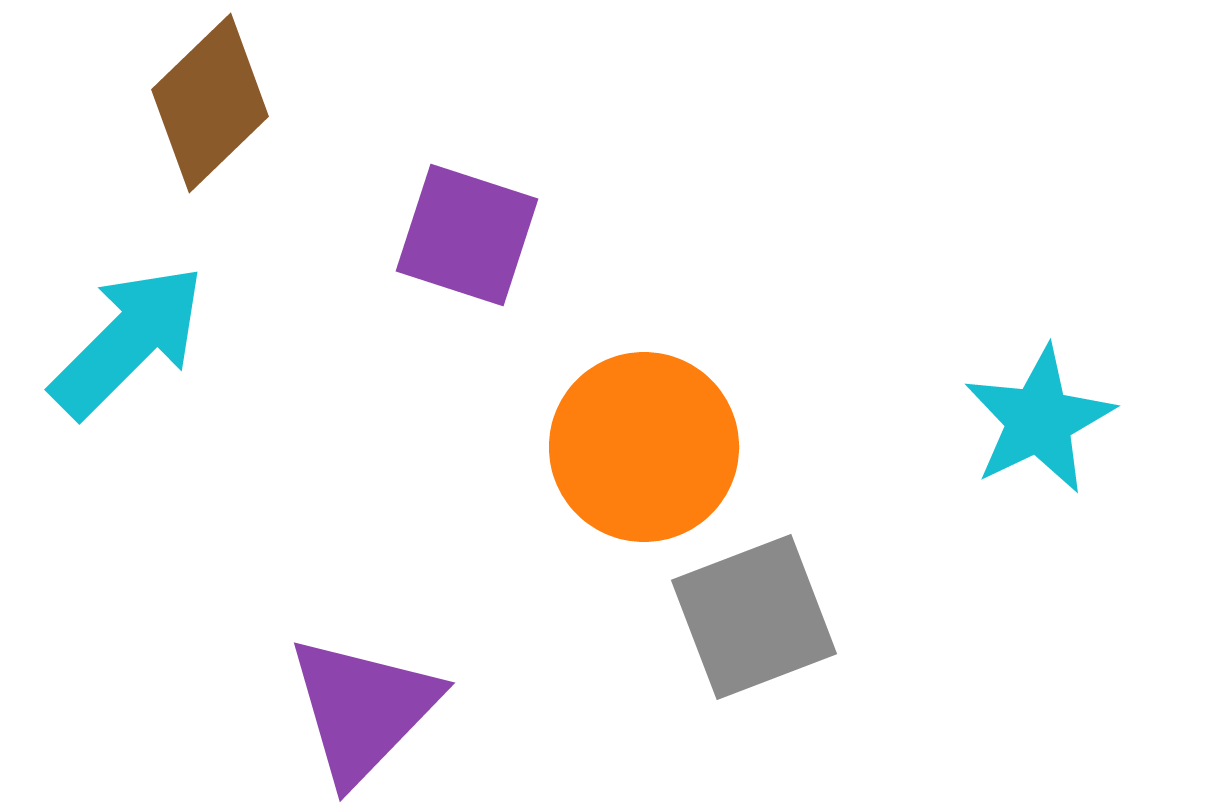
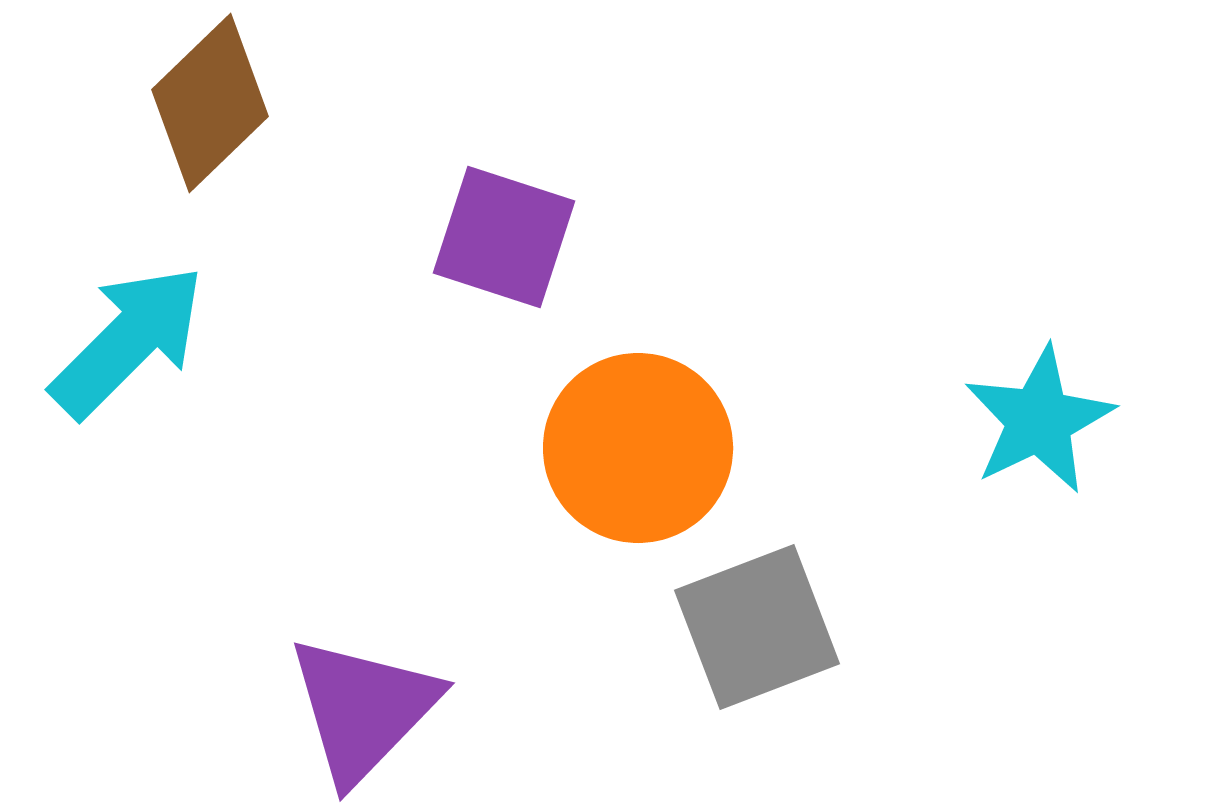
purple square: moved 37 px right, 2 px down
orange circle: moved 6 px left, 1 px down
gray square: moved 3 px right, 10 px down
